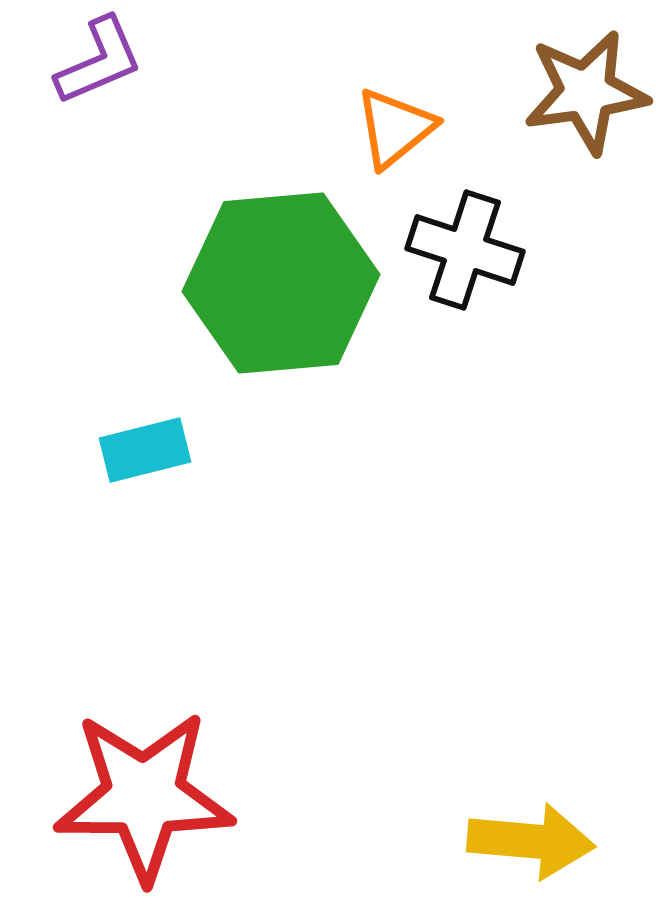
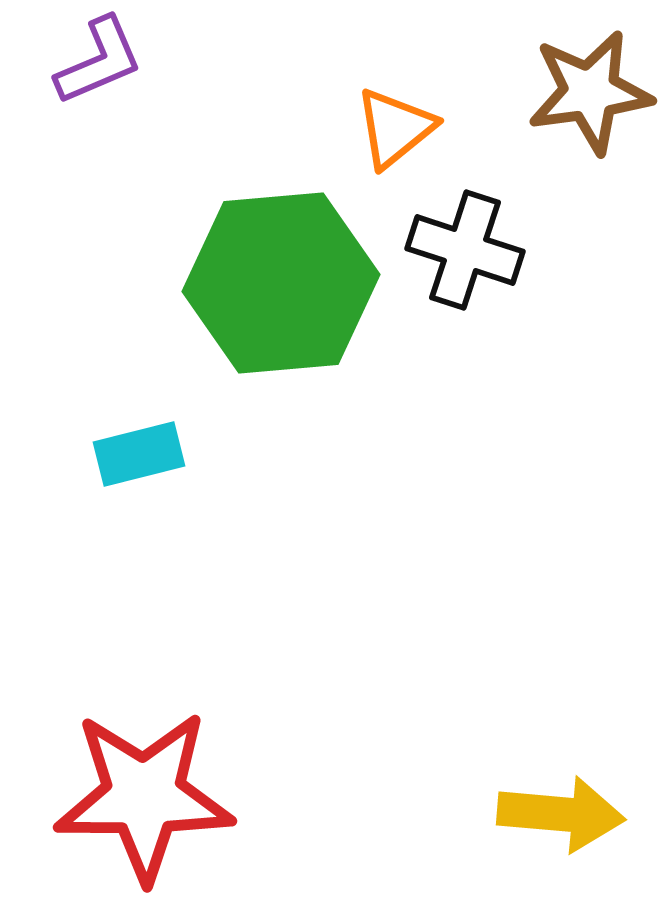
brown star: moved 4 px right
cyan rectangle: moved 6 px left, 4 px down
yellow arrow: moved 30 px right, 27 px up
